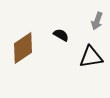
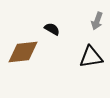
black semicircle: moved 9 px left, 6 px up
brown diamond: moved 4 px down; rotated 28 degrees clockwise
